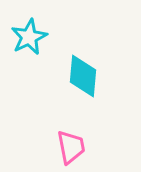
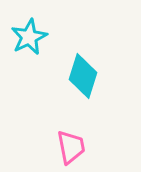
cyan diamond: rotated 12 degrees clockwise
